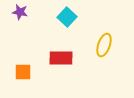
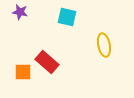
cyan square: rotated 30 degrees counterclockwise
yellow ellipse: rotated 30 degrees counterclockwise
red rectangle: moved 14 px left, 4 px down; rotated 40 degrees clockwise
